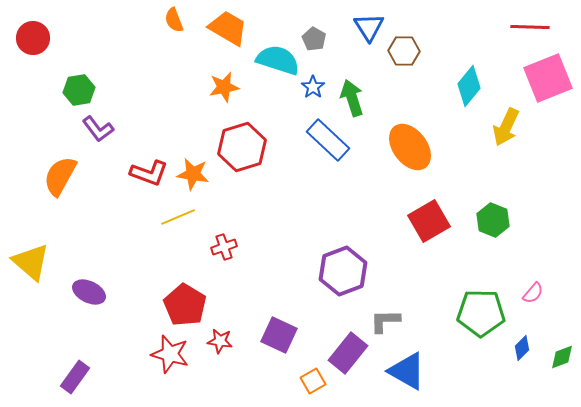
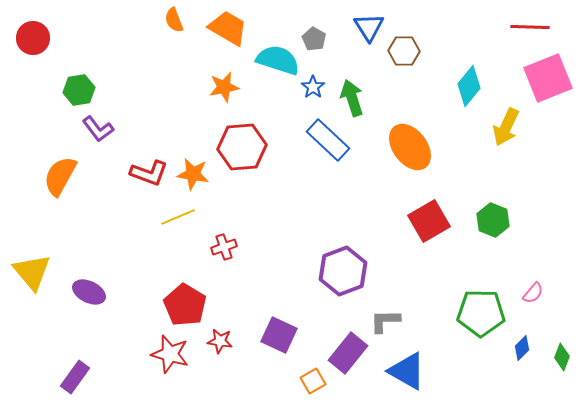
red hexagon at (242, 147): rotated 12 degrees clockwise
yellow triangle at (31, 262): moved 1 px right, 10 px down; rotated 9 degrees clockwise
green diamond at (562, 357): rotated 48 degrees counterclockwise
